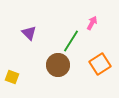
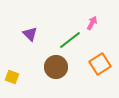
purple triangle: moved 1 px right, 1 px down
green line: moved 1 px left, 1 px up; rotated 20 degrees clockwise
brown circle: moved 2 px left, 2 px down
